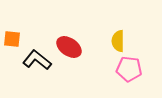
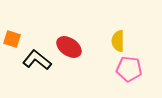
orange square: rotated 12 degrees clockwise
